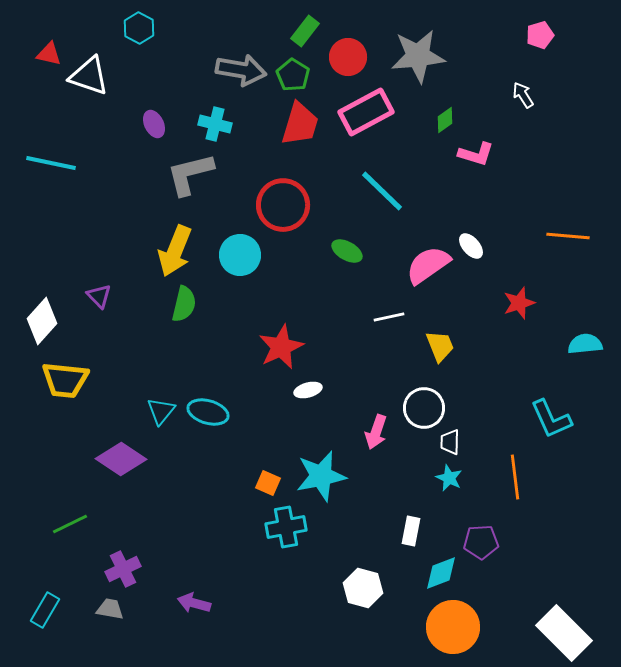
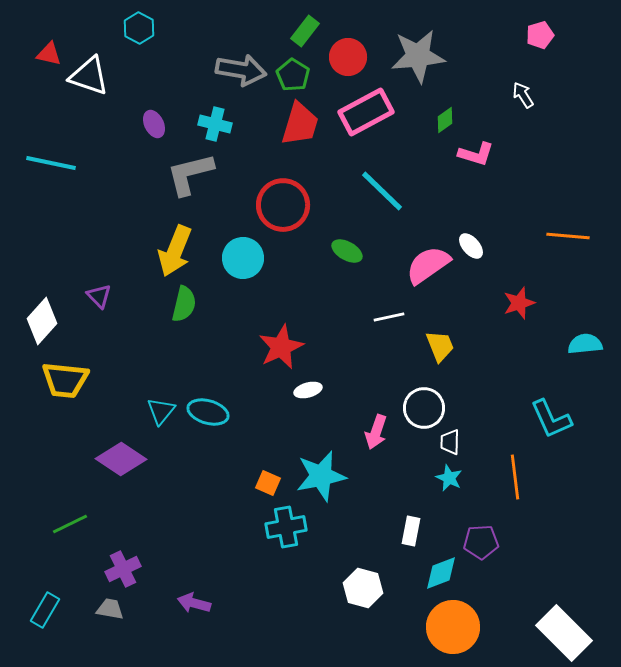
cyan circle at (240, 255): moved 3 px right, 3 px down
